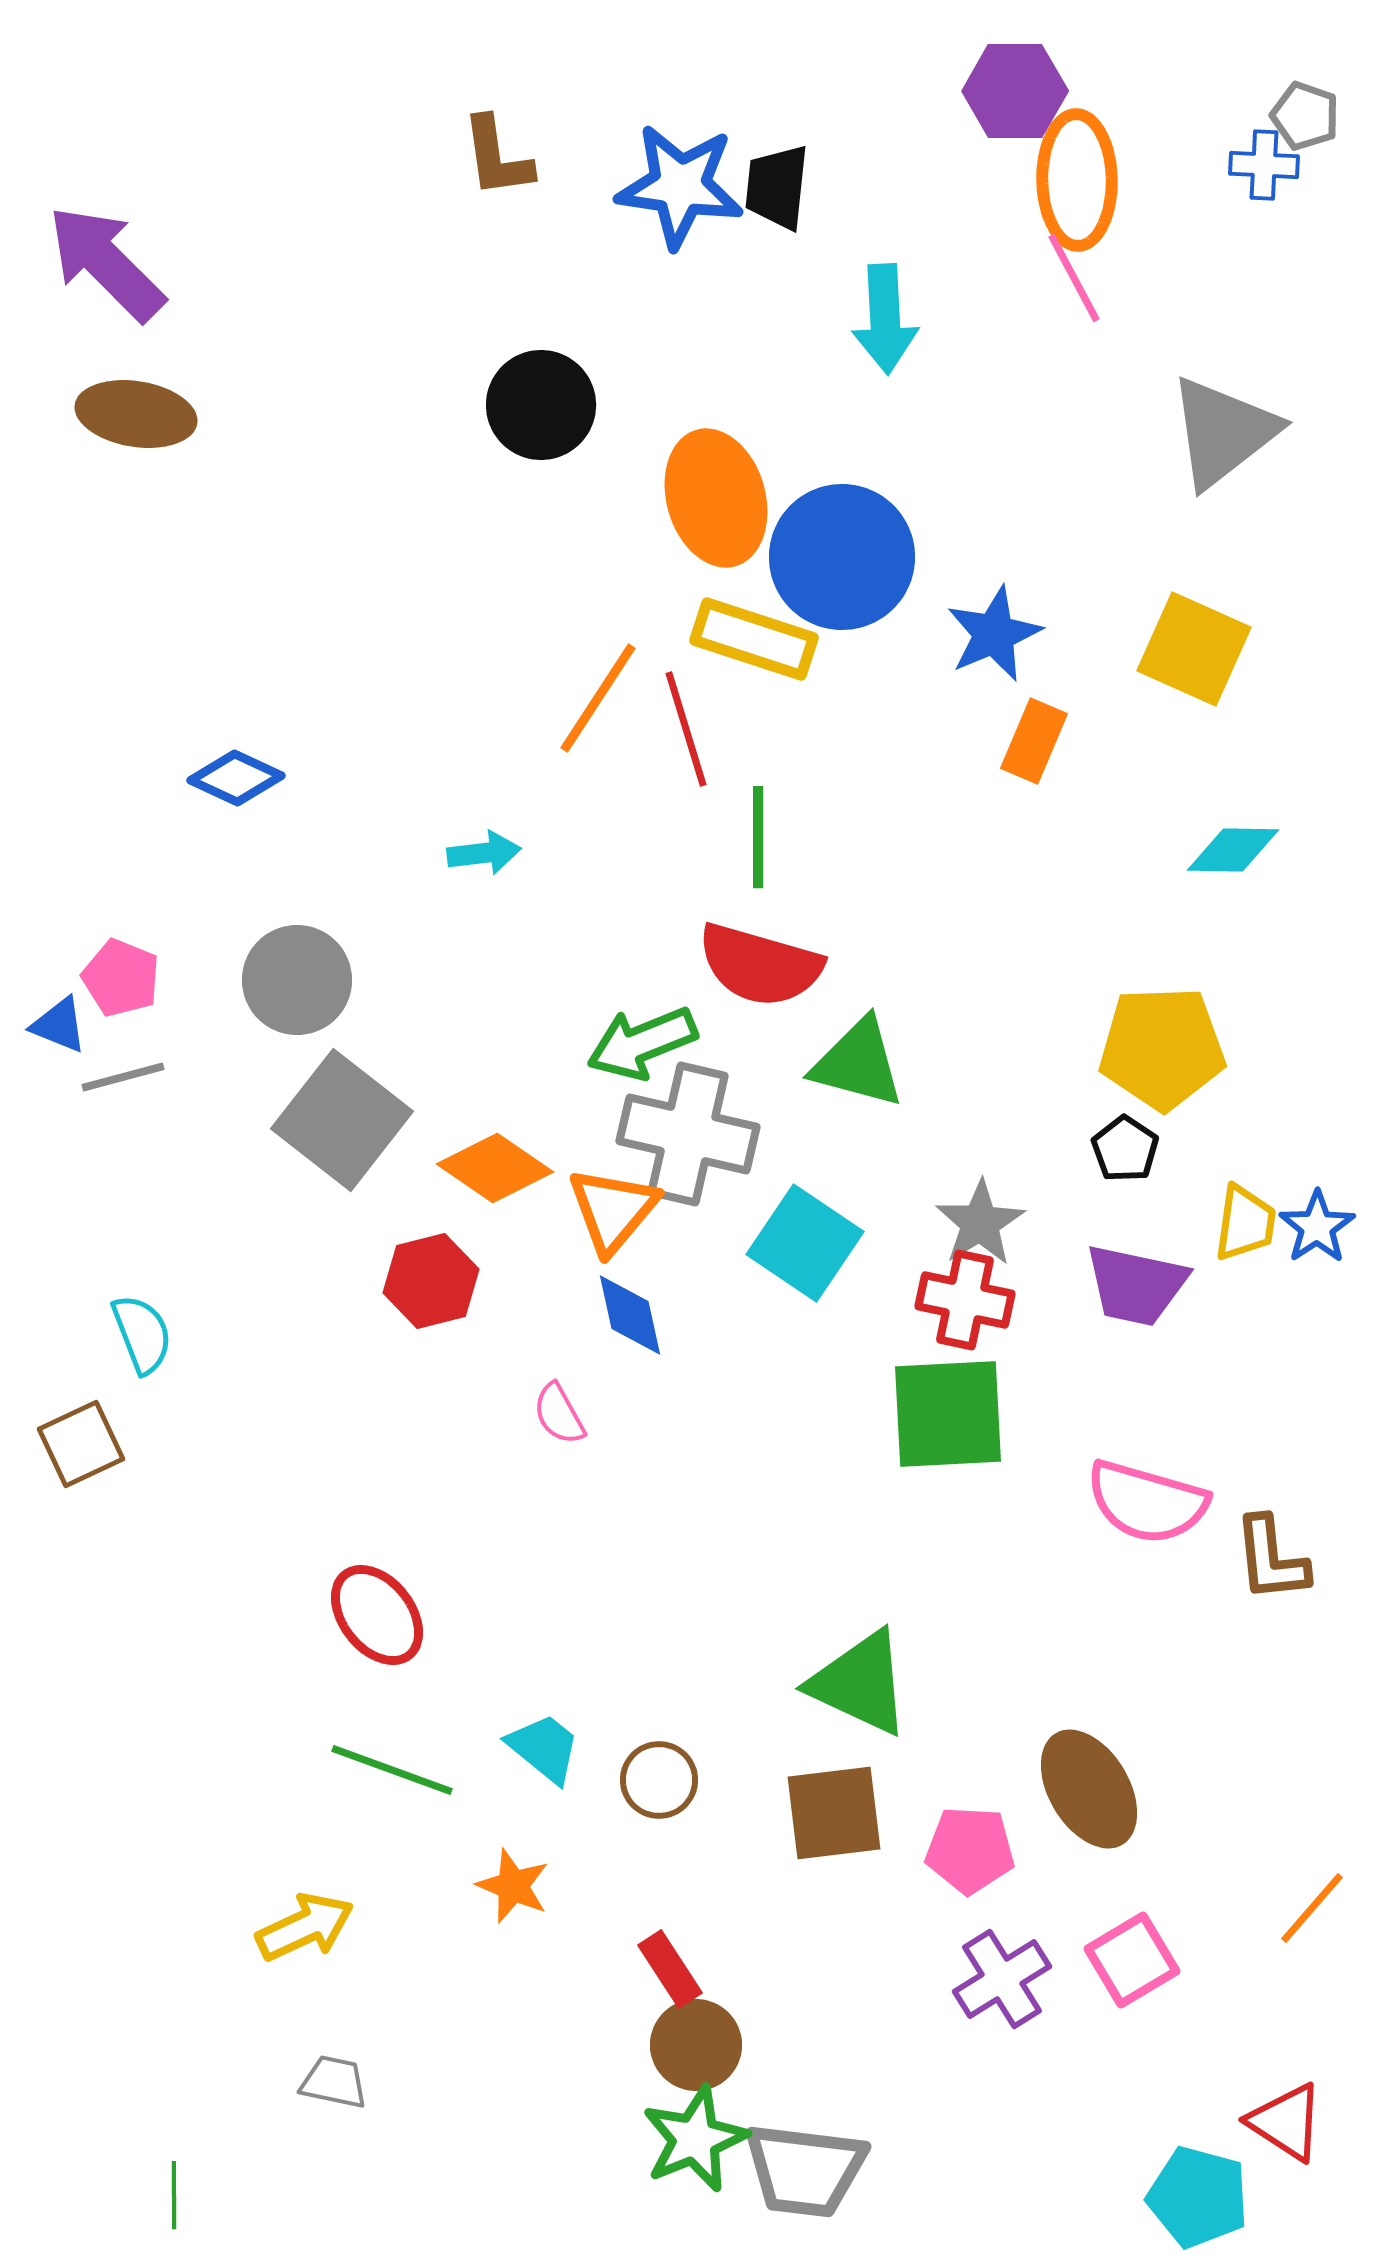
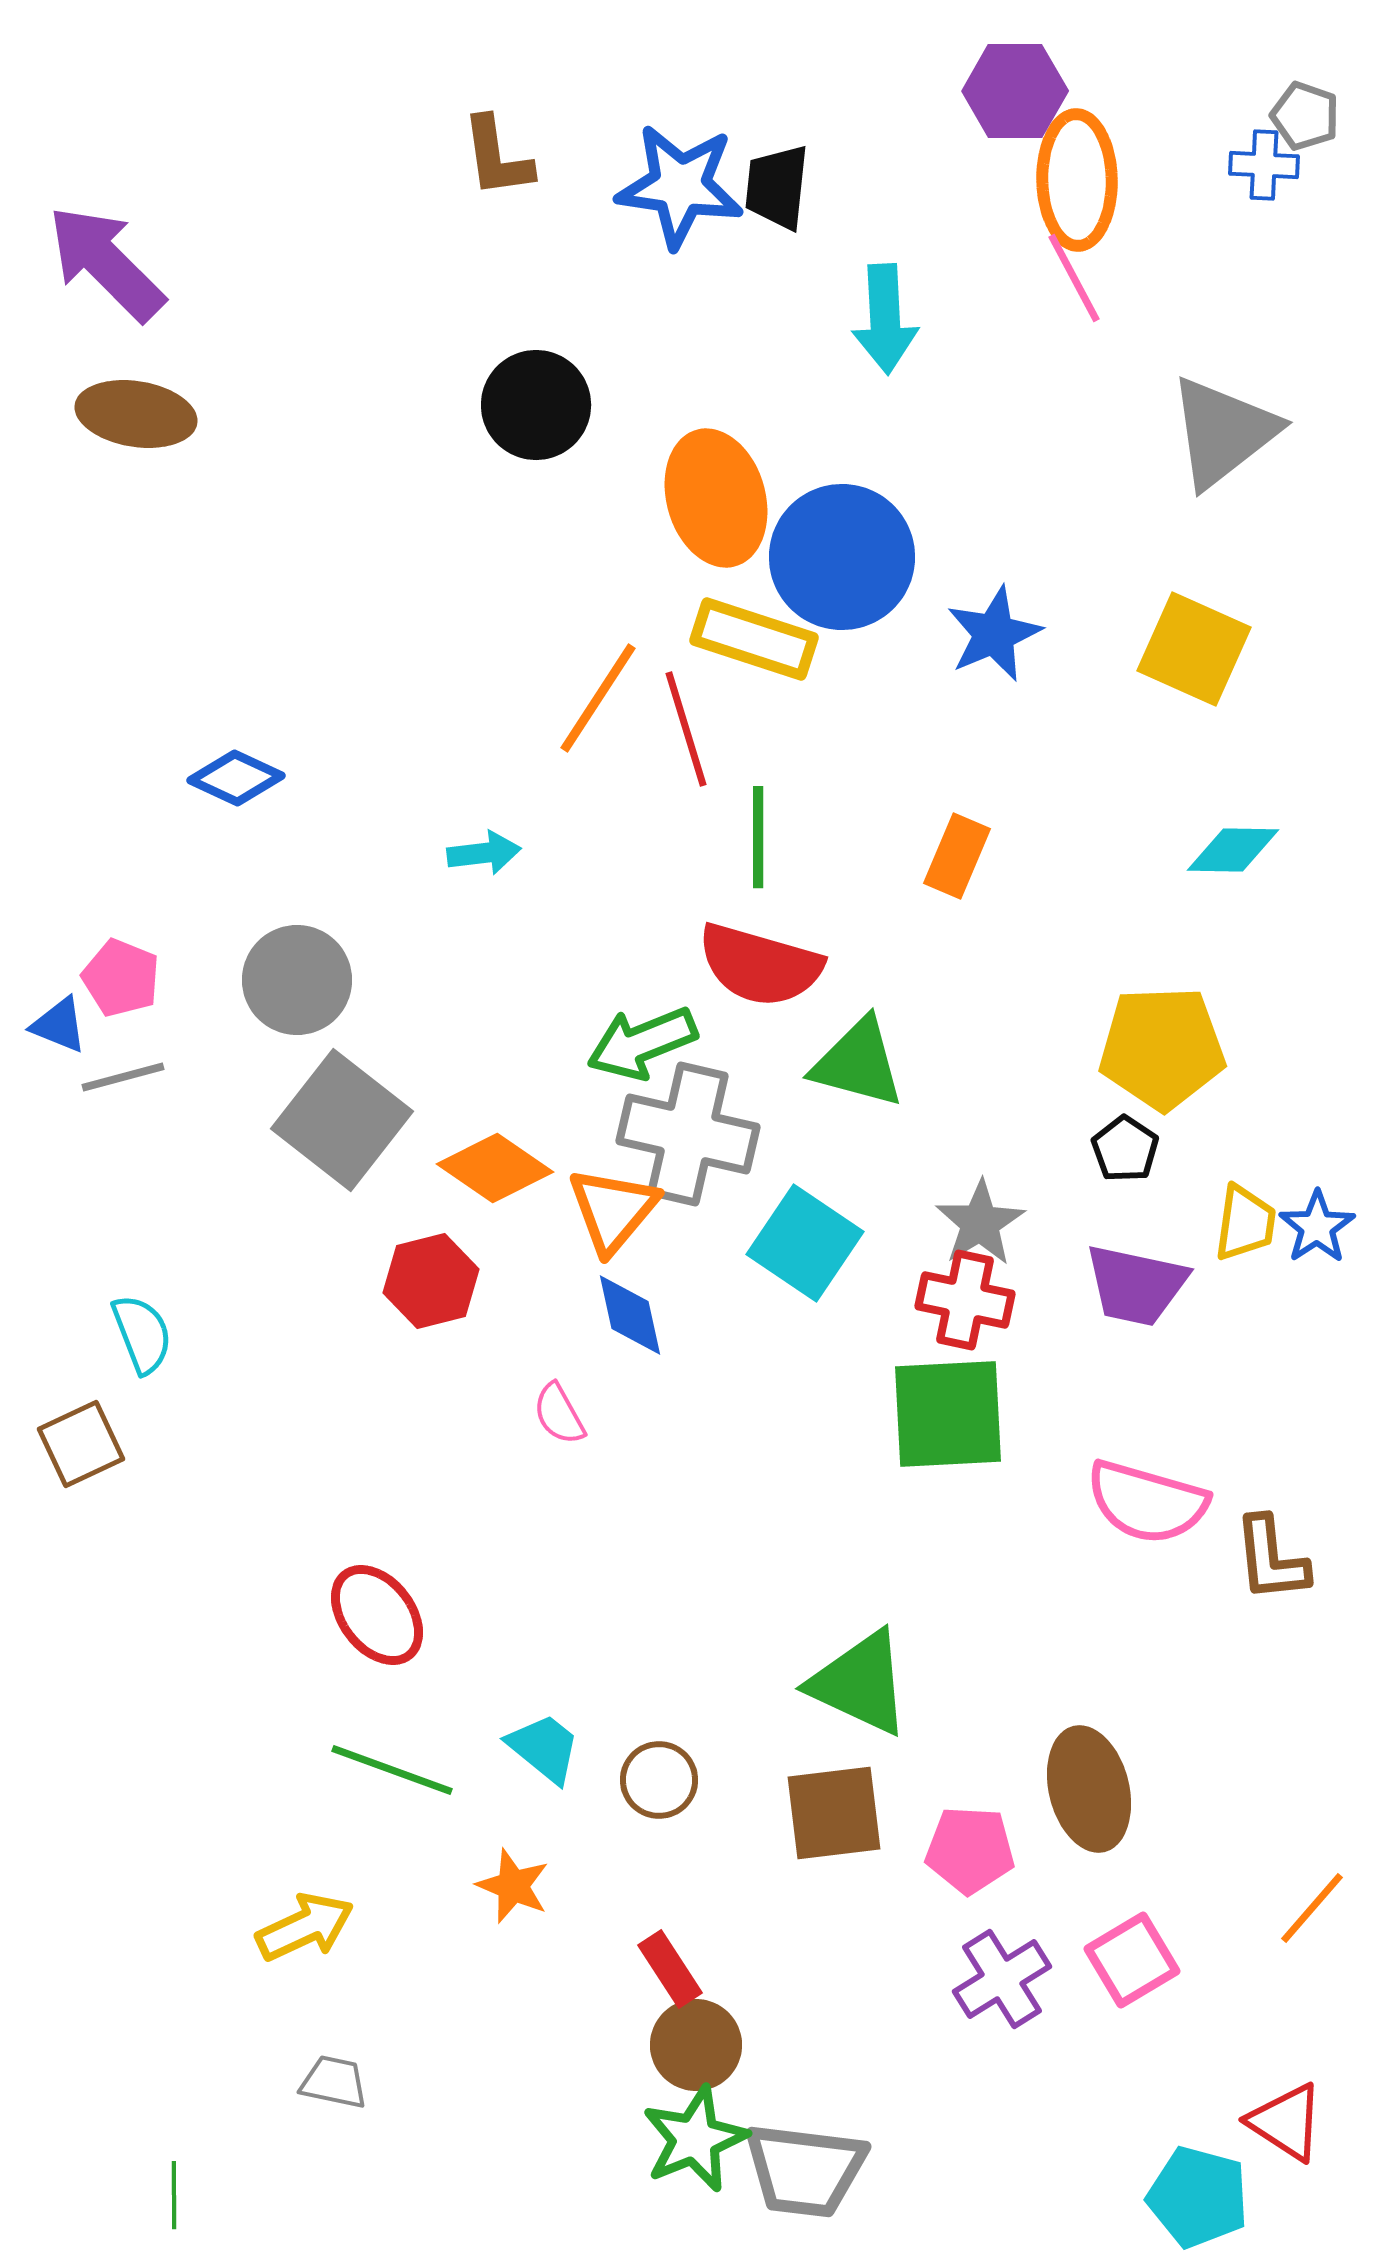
black circle at (541, 405): moved 5 px left
orange rectangle at (1034, 741): moved 77 px left, 115 px down
brown ellipse at (1089, 1789): rotated 17 degrees clockwise
